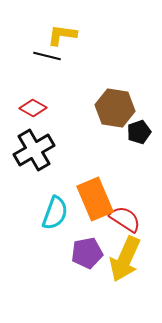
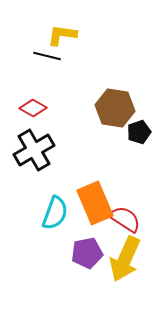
orange rectangle: moved 4 px down
